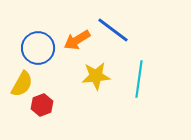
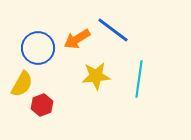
orange arrow: moved 1 px up
